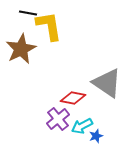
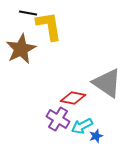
purple cross: rotated 20 degrees counterclockwise
